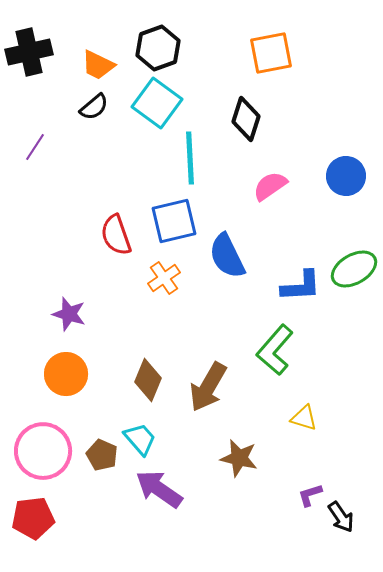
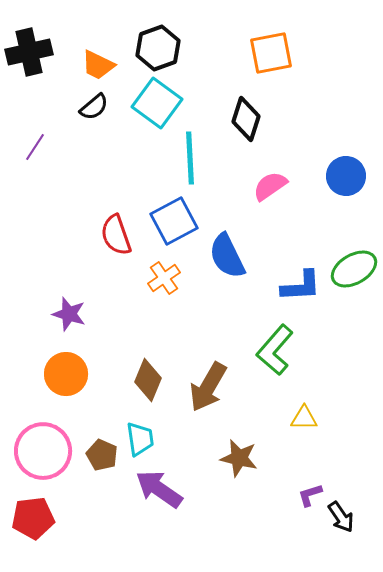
blue square: rotated 15 degrees counterclockwise
yellow triangle: rotated 16 degrees counterclockwise
cyan trapezoid: rotated 33 degrees clockwise
